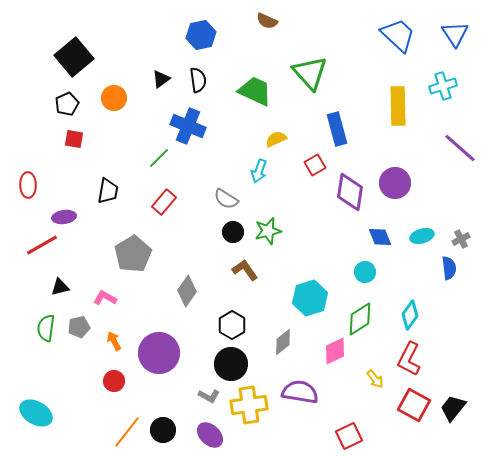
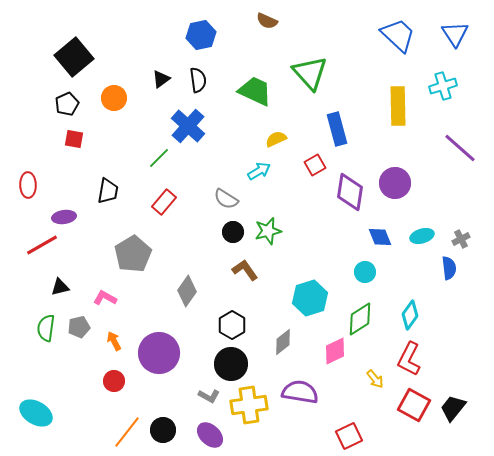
blue cross at (188, 126): rotated 20 degrees clockwise
cyan arrow at (259, 171): rotated 140 degrees counterclockwise
